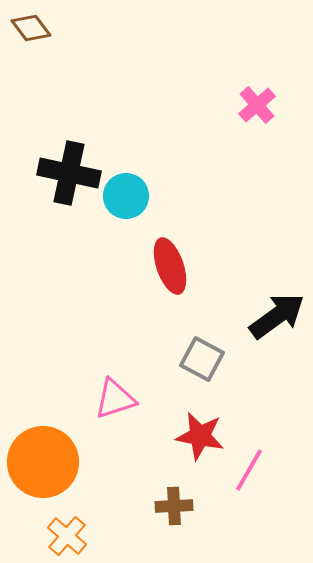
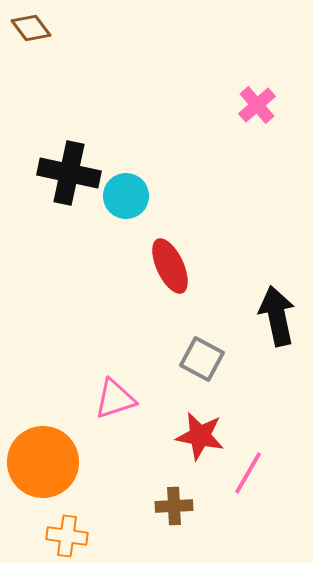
red ellipse: rotated 6 degrees counterclockwise
black arrow: rotated 66 degrees counterclockwise
pink line: moved 1 px left, 3 px down
orange cross: rotated 33 degrees counterclockwise
